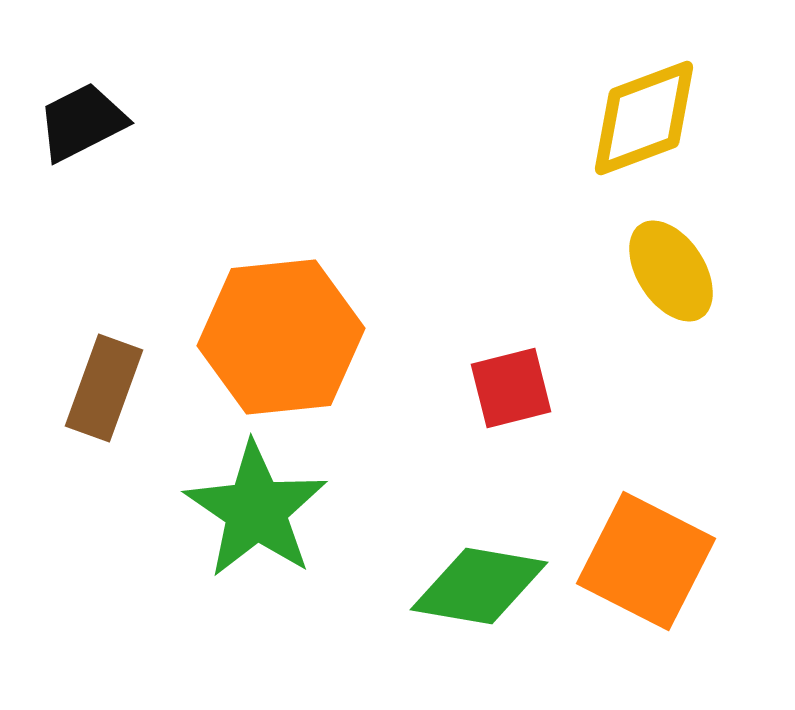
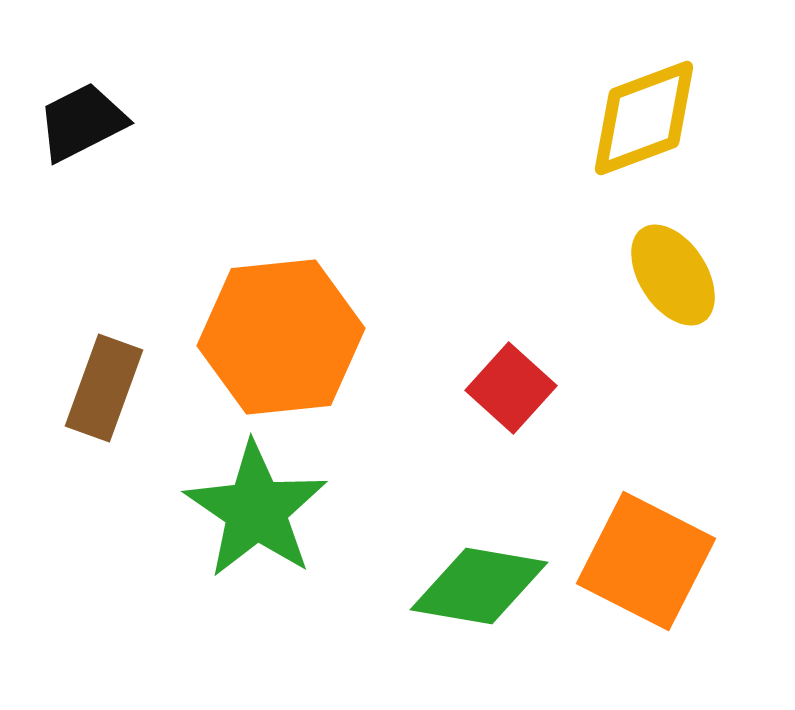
yellow ellipse: moved 2 px right, 4 px down
red square: rotated 34 degrees counterclockwise
